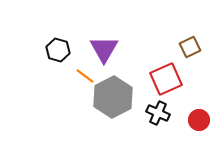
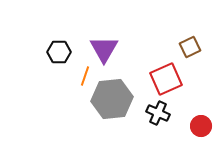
black hexagon: moved 1 px right, 2 px down; rotated 15 degrees counterclockwise
orange line: rotated 72 degrees clockwise
gray hexagon: moved 1 px left, 2 px down; rotated 21 degrees clockwise
red circle: moved 2 px right, 6 px down
